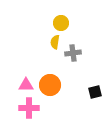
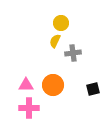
yellow semicircle: moved 1 px up; rotated 16 degrees clockwise
orange circle: moved 3 px right
black square: moved 2 px left, 3 px up
